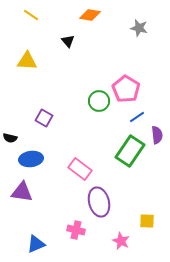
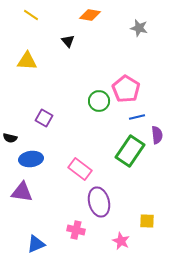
blue line: rotated 21 degrees clockwise
